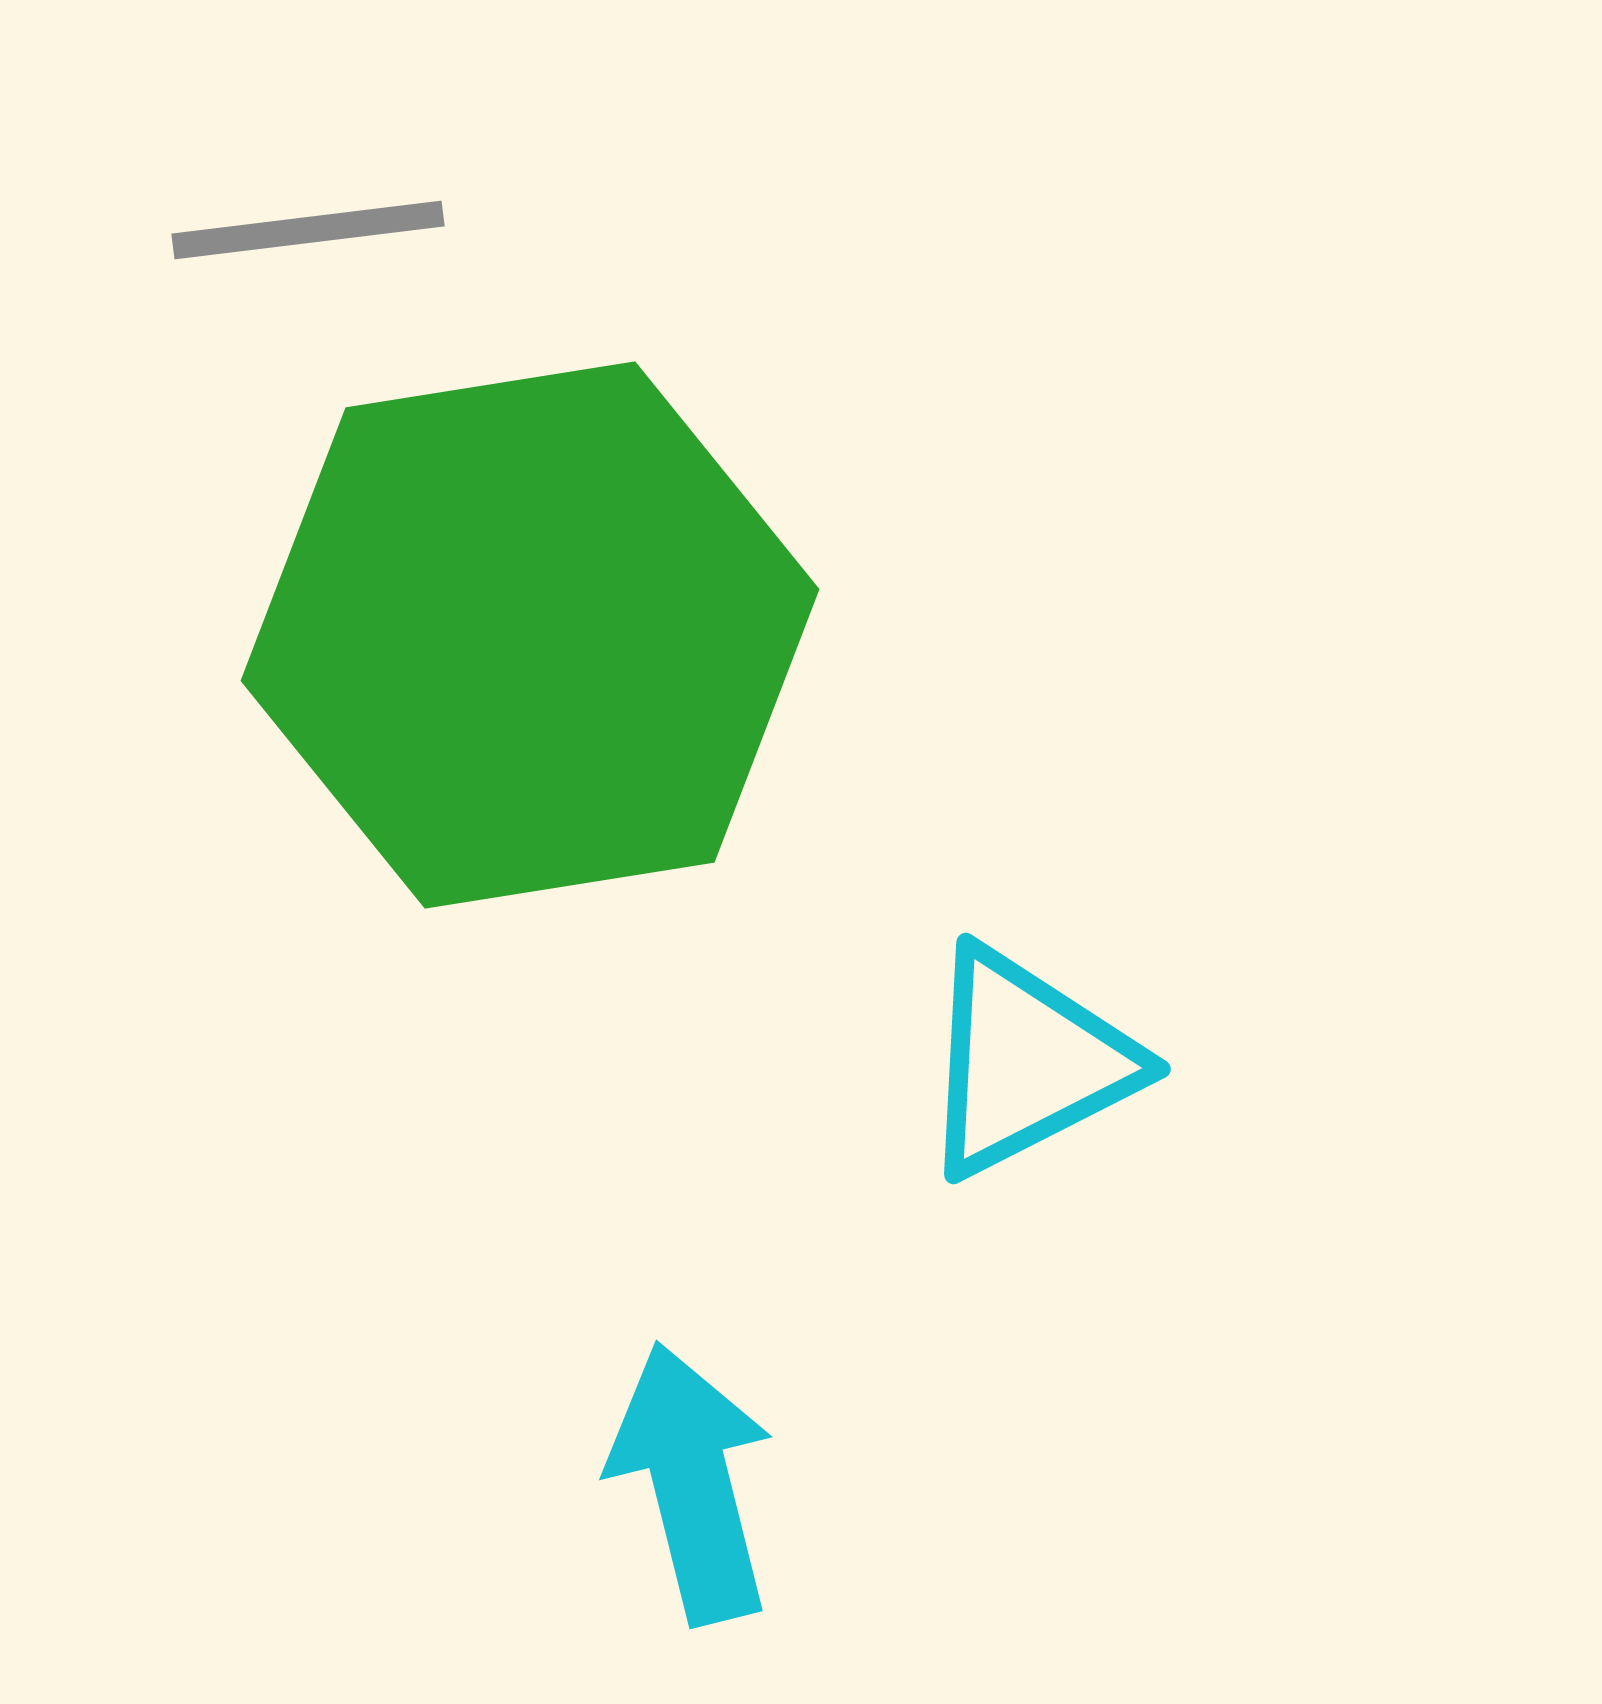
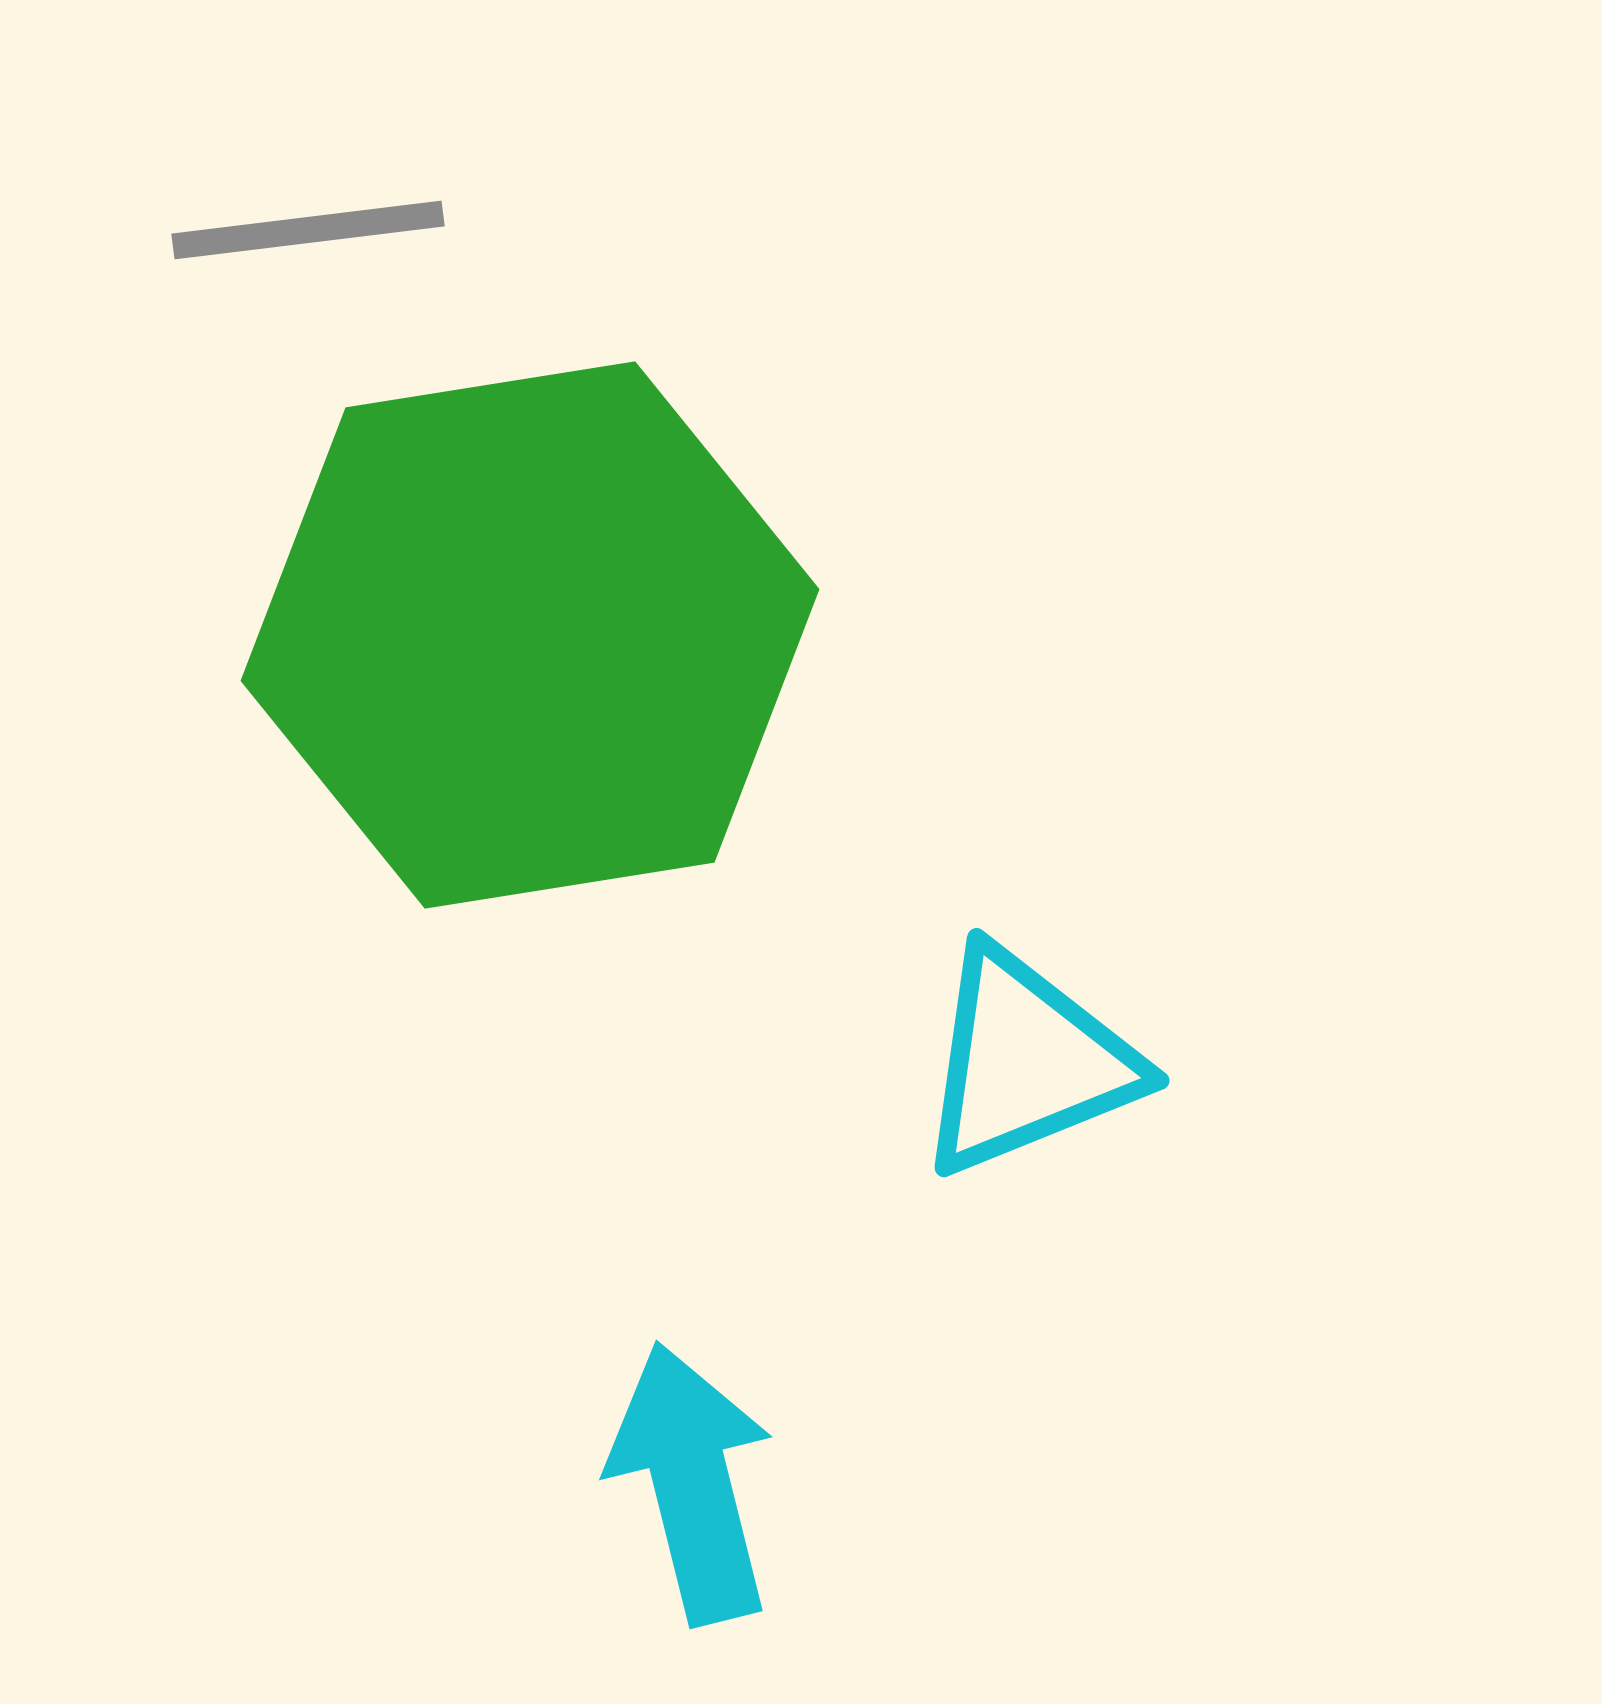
cyan triangle: rotated 5 degrees clockwise
